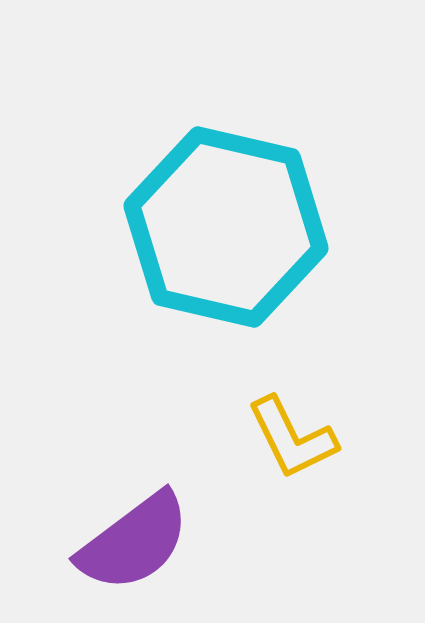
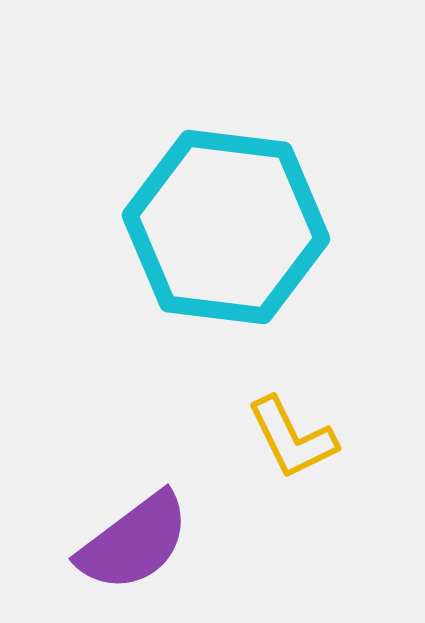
cyan hexagon: rotated 6 degrees counterclockwise
